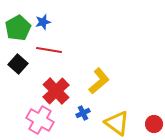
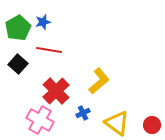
red circle: moved 2 px left, 1 px down
